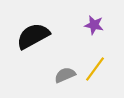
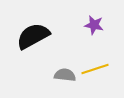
yellow line: rotated 36 degrees clockwise
gray semicircle: rotated 30 degrees clockwise
